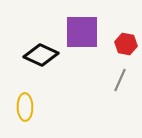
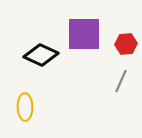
purple square: moved 2 px right, 2 px down
red hexagon: rotated 15 degrees counterclockwise
gray line: moved 1 px right, 1 px down
